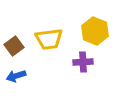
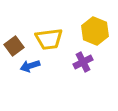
purple cross: rotated 24 degrees counterclockwise
blue arrow: moved 14 px right, 10 px up
